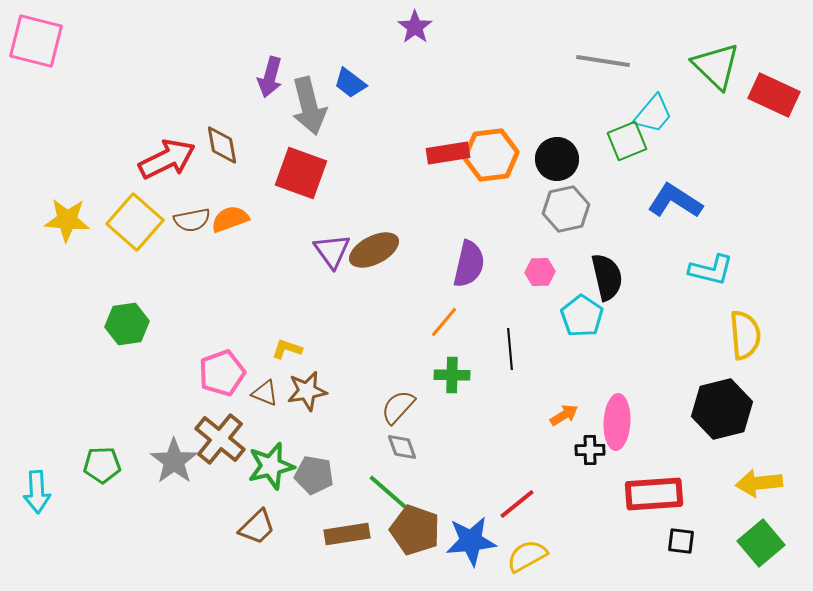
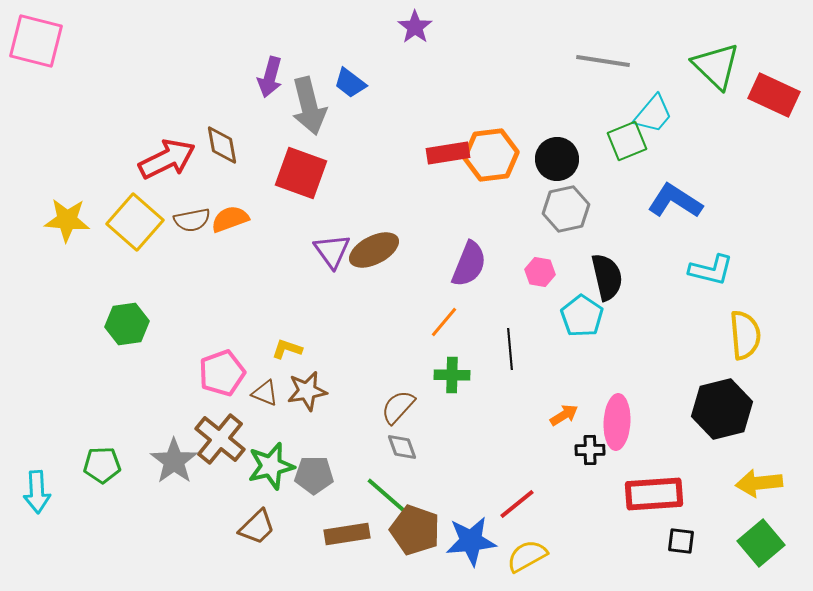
purple semicircle at (469, 264): rotated 9 degrees clockwise
pink hexagon at (540, 272): rotated 12 degrees clockwise
gray pentagon at (314, 475): rotated 9 degrees counterclockwise
green line at (388, 492): moved 2 px left, 3 px down
